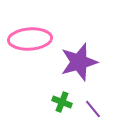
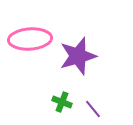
purple star: moved 1 px left, 6 px up
